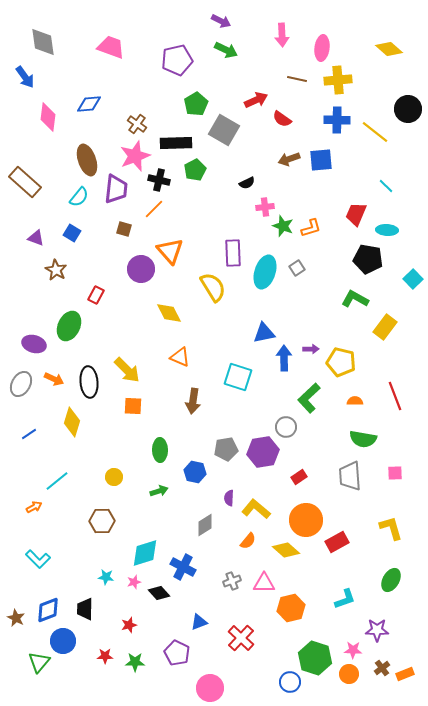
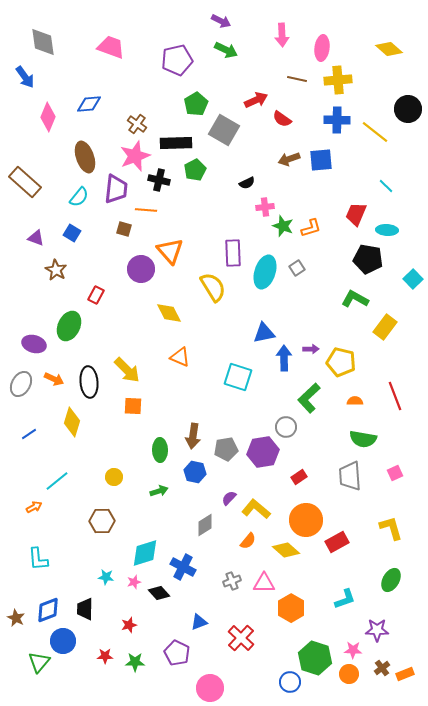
pink diamond at (48, 117): rotated 16 degrees clockwise
brown ellipse at (87, 160): moved 2 px left, 3 px up
orange line at (154, 209): moved 8 px left, 1 px down; rotated 50 degrees clockwise
brown arrow at (193, 401): moved 35 px down
pink square at (395, 473): rotated 21 degrees counterclockwise
purple semicircle at (229, 498): rotated 42 degrees clockwise
cyan L-shape at (38, 559): rotated 40 degrees clockwise
orange hexagon at (291, 608): rotated 16 degrees counterclockwise
